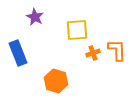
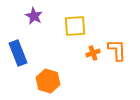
purple star: moved 1 px left, 1 px up
yellow square: moved 2 px left, 4 px up
orange hexagon: moved 8 px left
